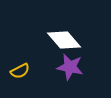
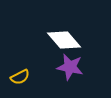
yellow semicircle: moved 6 px down
